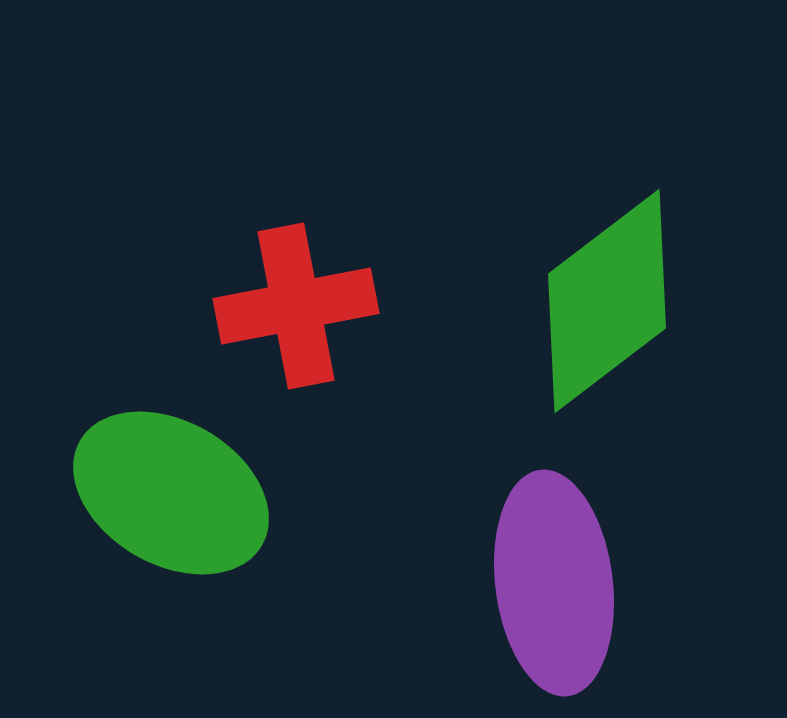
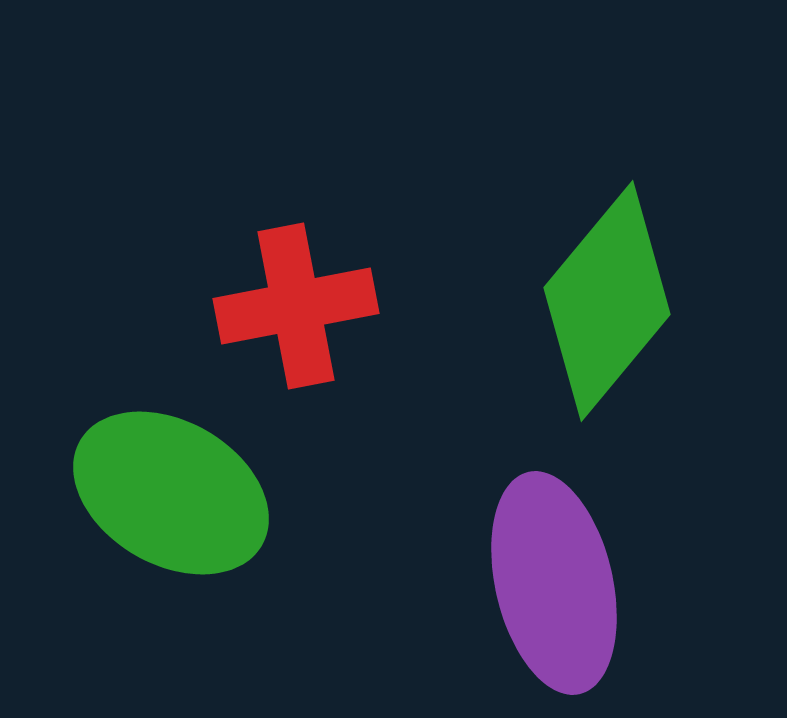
green diamond: rotated 13 degrees counterclockwise
purple ellipse: rotated 6 degrees counterclockwise
